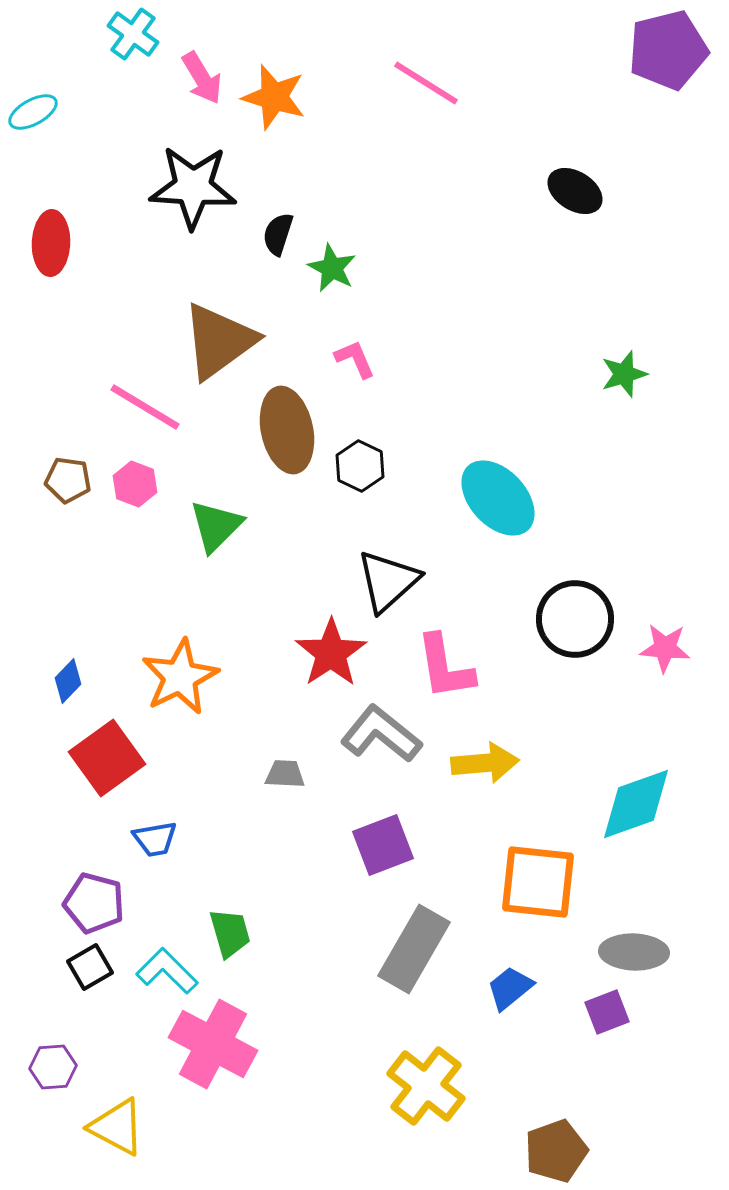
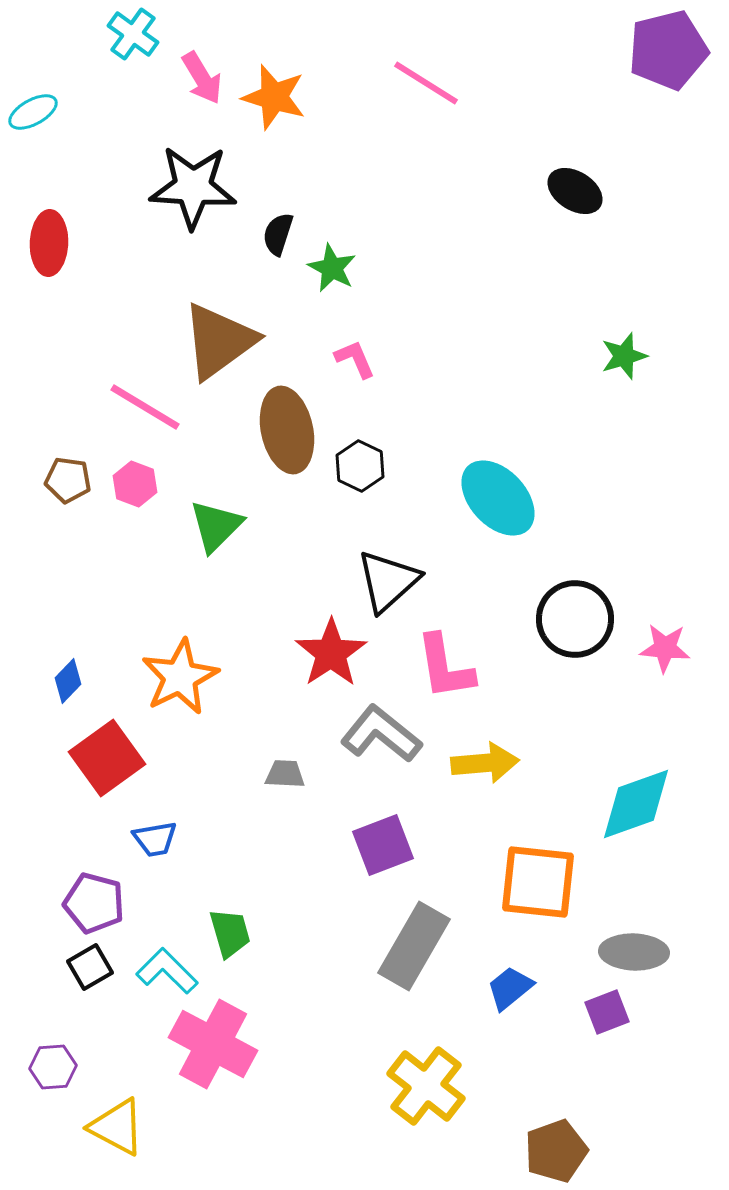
red ellipse at (51, 243): moved 2 px left
green star at (624, 374): moved 18 px up
gray rectangle at (414, 949): moved 3 px up
